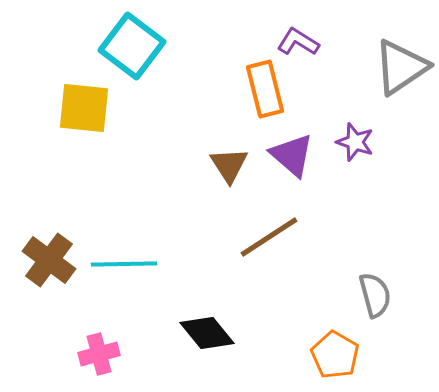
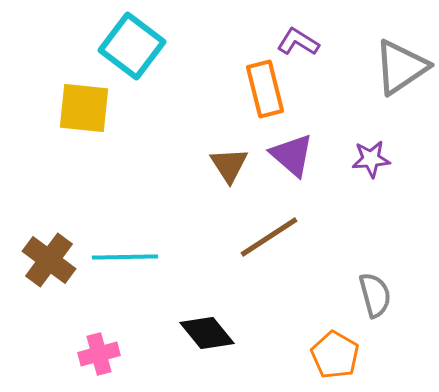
purple star: moved 16 px right, 17 px down; rotated 24 degrees counterclockwise
cyan line: moved 1 px right, 7 px up
